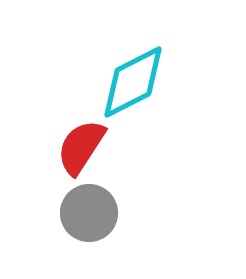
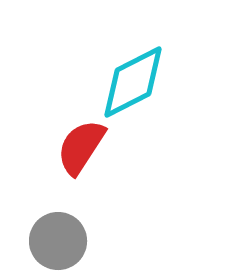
gray circle: moved 31 px left, 28 px down
